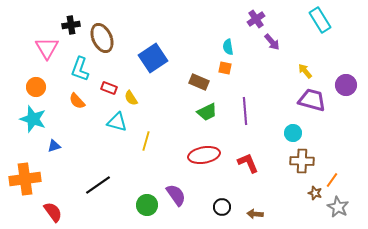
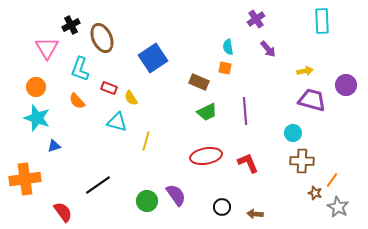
cyan rectangle: moved 2 px right, 1 px down; rotated 30 degrees clockwise
black cross: rotated 18 degrees counterclockwise
purple arrow: moved 4 px left, 7 px down
yellow arrow: rotated 119 degrees clockwise
cyan star: moved 4 px right, 1 px up
red ellipse: moved 2 px right, 1 px down
green circle: moved 4 px up
red semicircle: moved 10 px right
